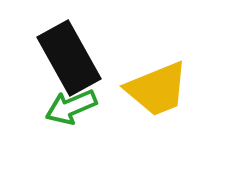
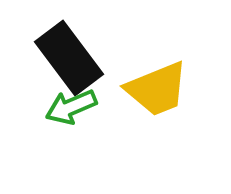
black rectangle: rotated 8 degrees counterclockwise
